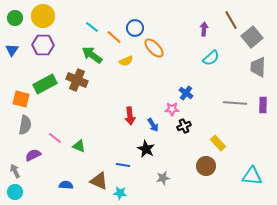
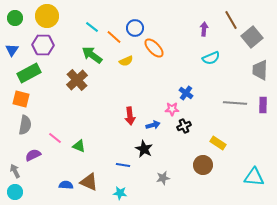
yellow circle: moved 4 px right
cyan semicircle: rotated 18 degrees clockwise
gray trapezoid: moved 2 px right, 3 px down
brown cross: rotated 25 degrees clockwise
green rectangle: moved 16 px left, 11 px up
blue arrow: rotated 72 degrees counterclockwise
yellow rectangle: rotated 14 degrees counterclockwise
black star: moved 2 px left
brown circle: moved 3 px left, 1 px up
cyan triangle: moved 2 px right, 1 px down
brown triangle: moved 10 px left, 1 px down
